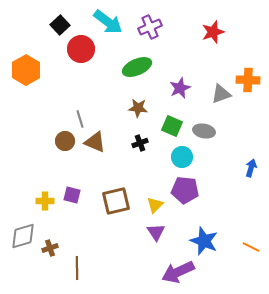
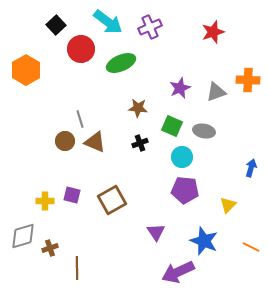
black square: moved 4 px left
green ellipse: moved 16 px left, 4 px up
gray triangle: moved 5 px left, 2 px up
brown square: moved 4 px left, 1 px up; rotated 16 degrees counterclockwise
yellow triangle: moved 73 px right
